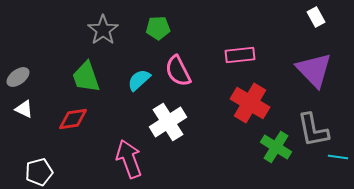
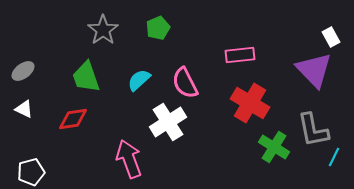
white rectangle: moved 15 px right, 20 px down
green pentagon: rotated 20 degrees counterclockwise
pink semicircle: moved 7 px right, 12 px down
gray ellipse: moved 5 px right, 6 px up
green cross: moved 2 px left
cyan line: moved 4 px left; rotated 72 degrees counterclockwise
white pentagon: moved 8 px left
